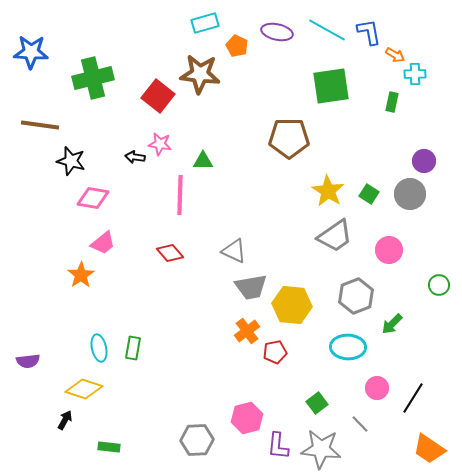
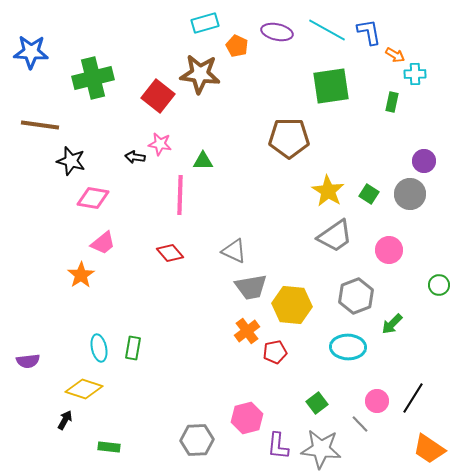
pink circle at (377, 388): moved 13 px down
